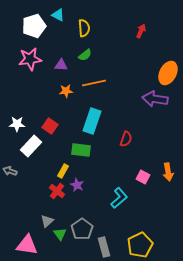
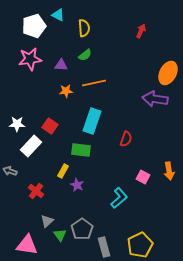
orange arrow: moved 1 px right, 1 px up
red cross: moved 21 px left
green triangle: moved 1 px down
